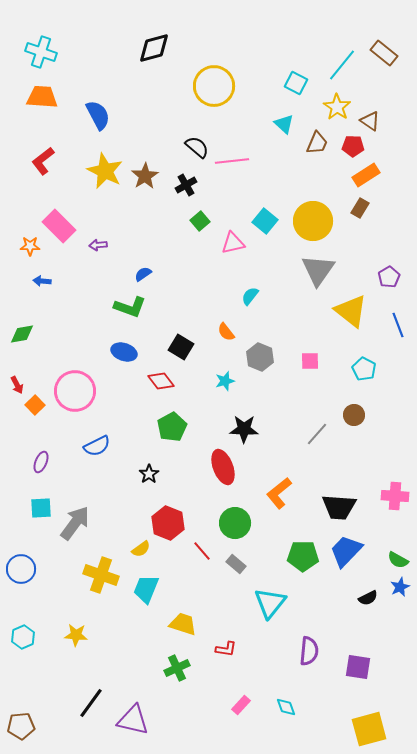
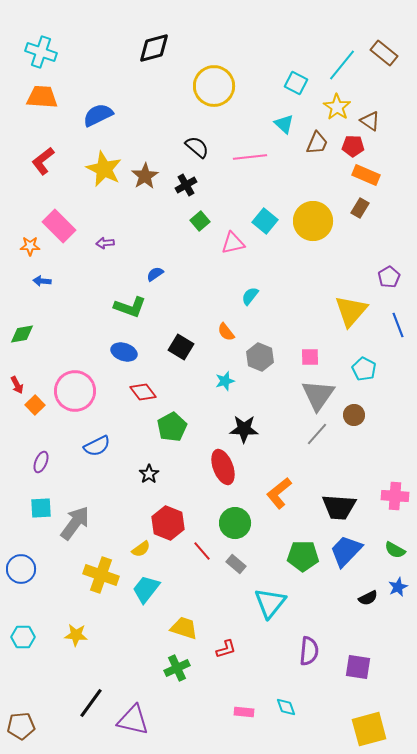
blue semicircle at (98, 115): rotated 88 degrees counterclockwise
pink line at (232, 161): moved 18 px right, 4 px up
yellow star at (105, 171): moved 1 px left, 2 px up
orange rectangle at (366, 175): rotated 56 degrees clockwise
purple arrow at (98, 245): moved 7 px right, 2 px up
gray triangle at (318, 270): moved 125 px down
blue semicircle at (143, 274): moved 12 px right
yellow triangle at (351, 311): rotated 33 degrees clockwise
pink square at (310, 361): moved 4 px up
red diamond at (161, 381): moved 18 px left, 11 px down
green semicircle at (398, 560): moved 3 px left, 10 px up
blue star at (400, 587): moved 2 px left
cyan trapezoid at (146, 589): rotated 16 degrees clockwise
yellow trapezoid at (183, 624): moved 1 px right, 4 px down
cyan hexagon at (23, 637): rotated 25 degrees clockwise
red L-shape at (226, 649): rotated 25 degrees counterclockwise
pink rectangle at (241, 705): moved 3 px right, 7 px down; rotated 54 degrees clockwise
